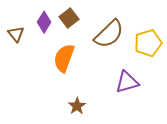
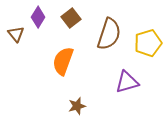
brown square: moved 2 px right
purple diamond: moved 6 px left, 5 px up
brown semicircle: rotated 28 degrees counterclockwise
orange semicircle: moved 1 px left, 3 px down
brown star: rotated 18 degrees clockwise
